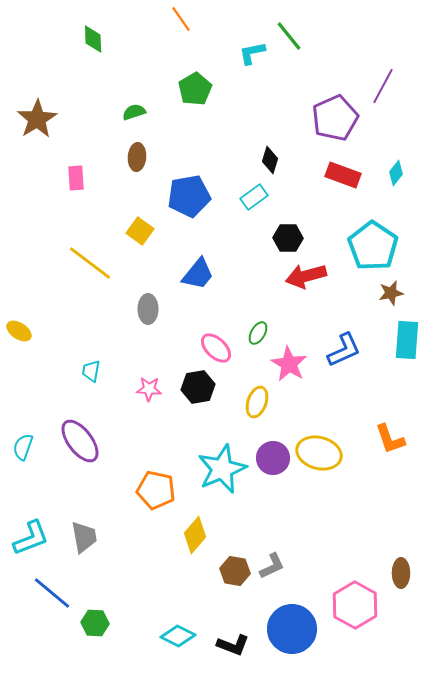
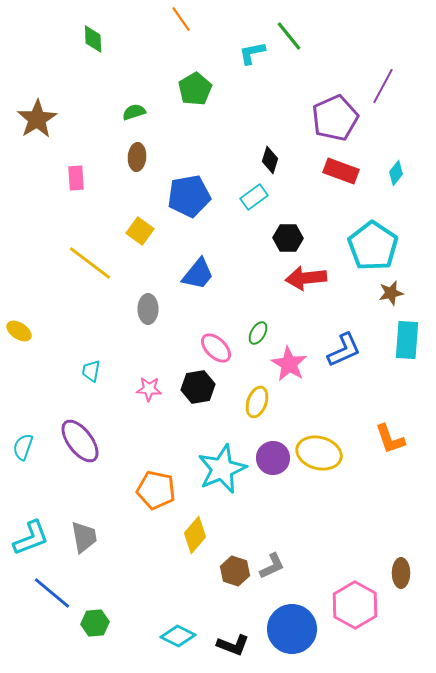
red rectangle at (343, 175): moved 2 px left, 4 px up
red arrow at (306, 276): moved 2 px down; rotated 9 degrees clockwise
brown hexagon at (235, 571): rotated 8 degrees clockwise
green hexagon at (95, 623): rotated 8 degrees counterclockwise
